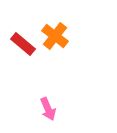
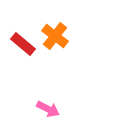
pink arrow: rotated 40 degrees counterclockwise
